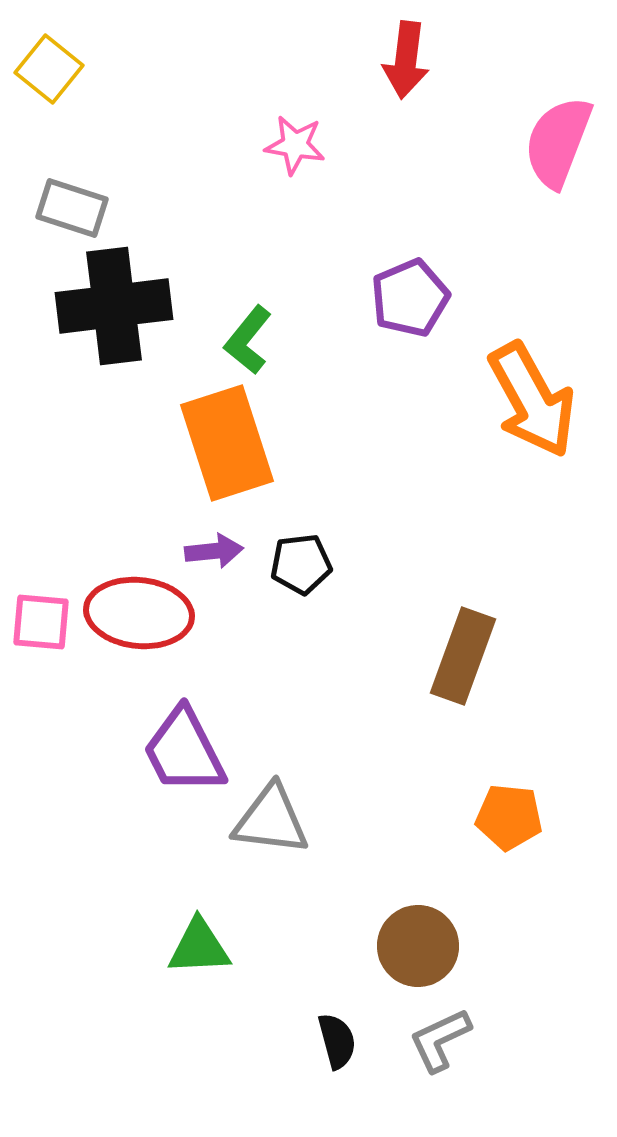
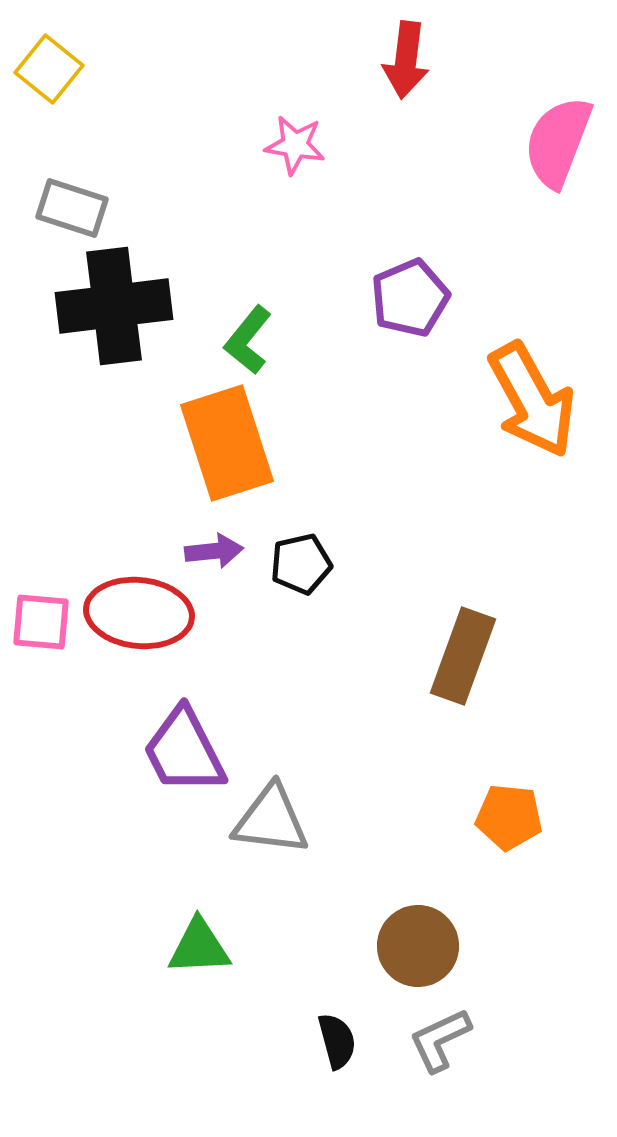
black pentagon: rotated 6 degrees counterclockwise
